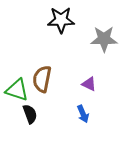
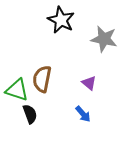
black star: rotated 28 degrees clockwise
gray star: rotated 12 degrees clockwise
purple triangle: moved 1 px up; rotated 14 degrees clockwise
blue arrow: rotated 18 degrees counterclockwise
